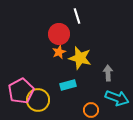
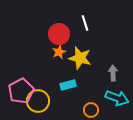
white line: moved 8 px right, 7 px down
gray arrow: moved 5 px right
yellow circle: moved 1 px down
